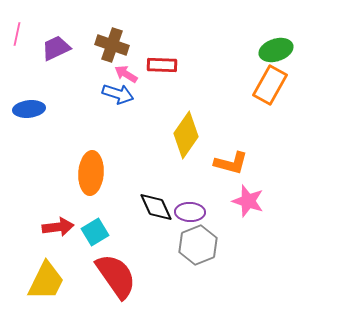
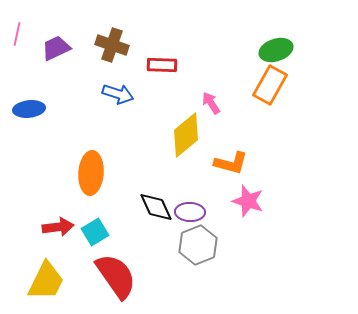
pink arrow: moved 85 px right, 29 px down; rotated 25 degrees clockwise
yellow diamond: rotated 15 degrees clockwise
